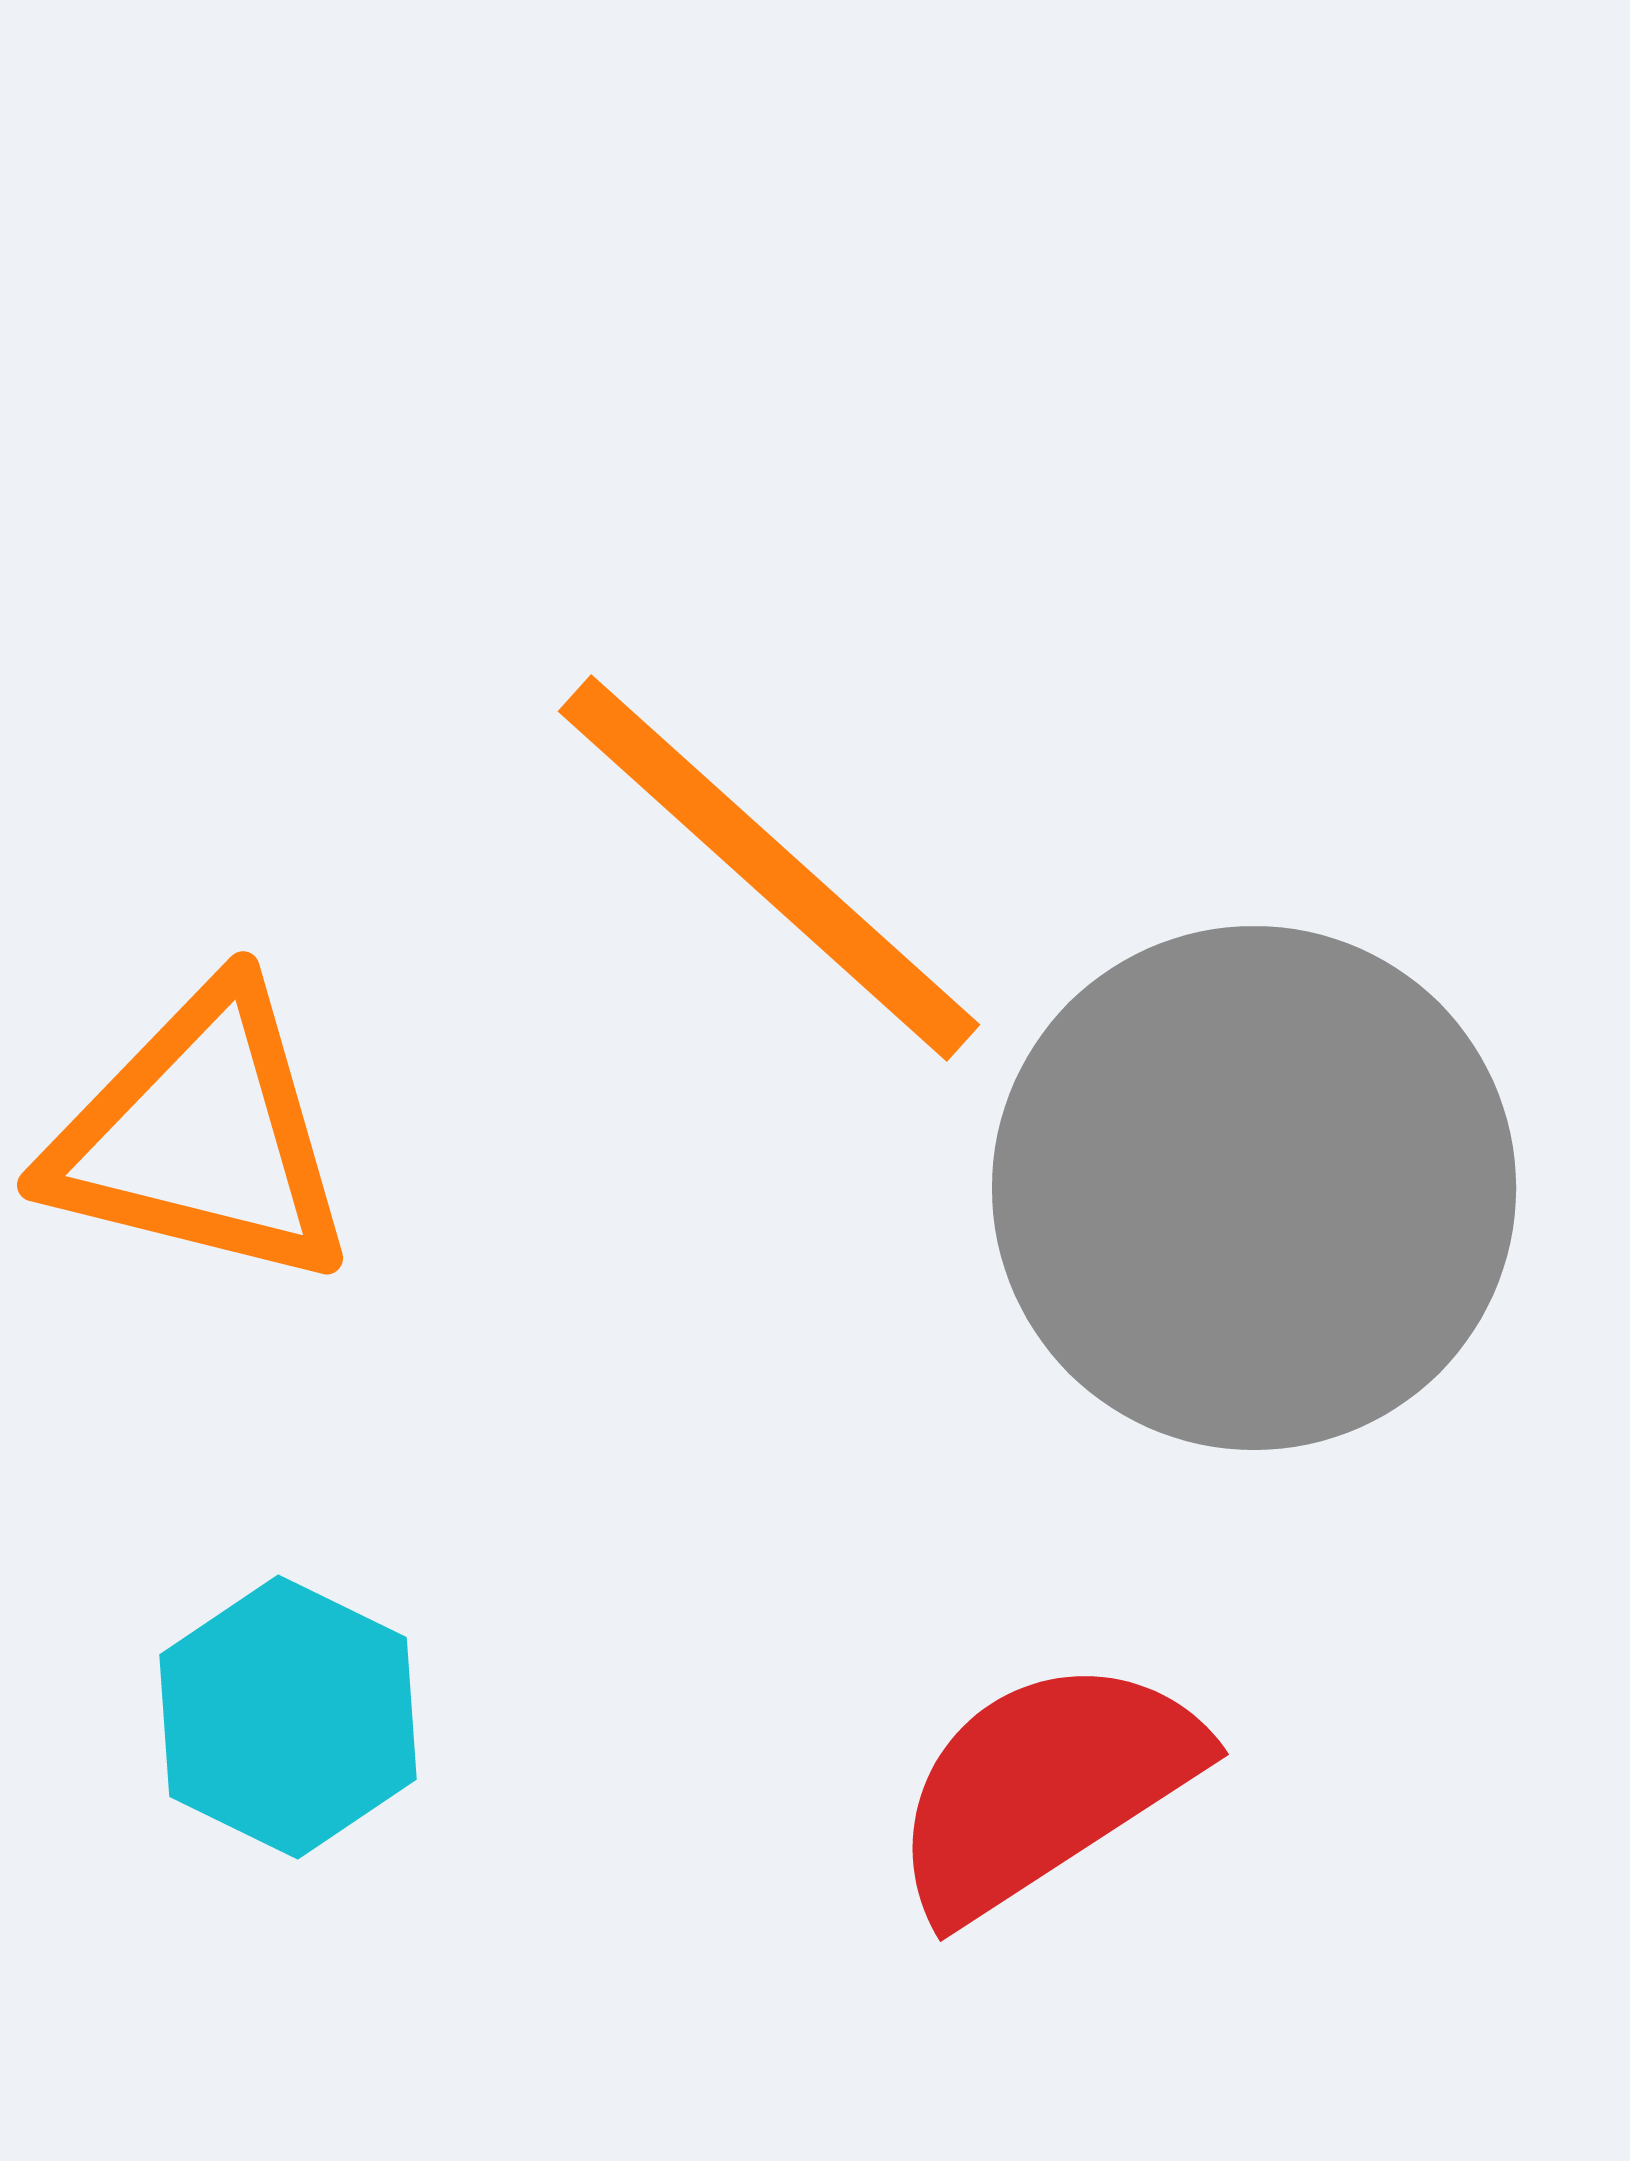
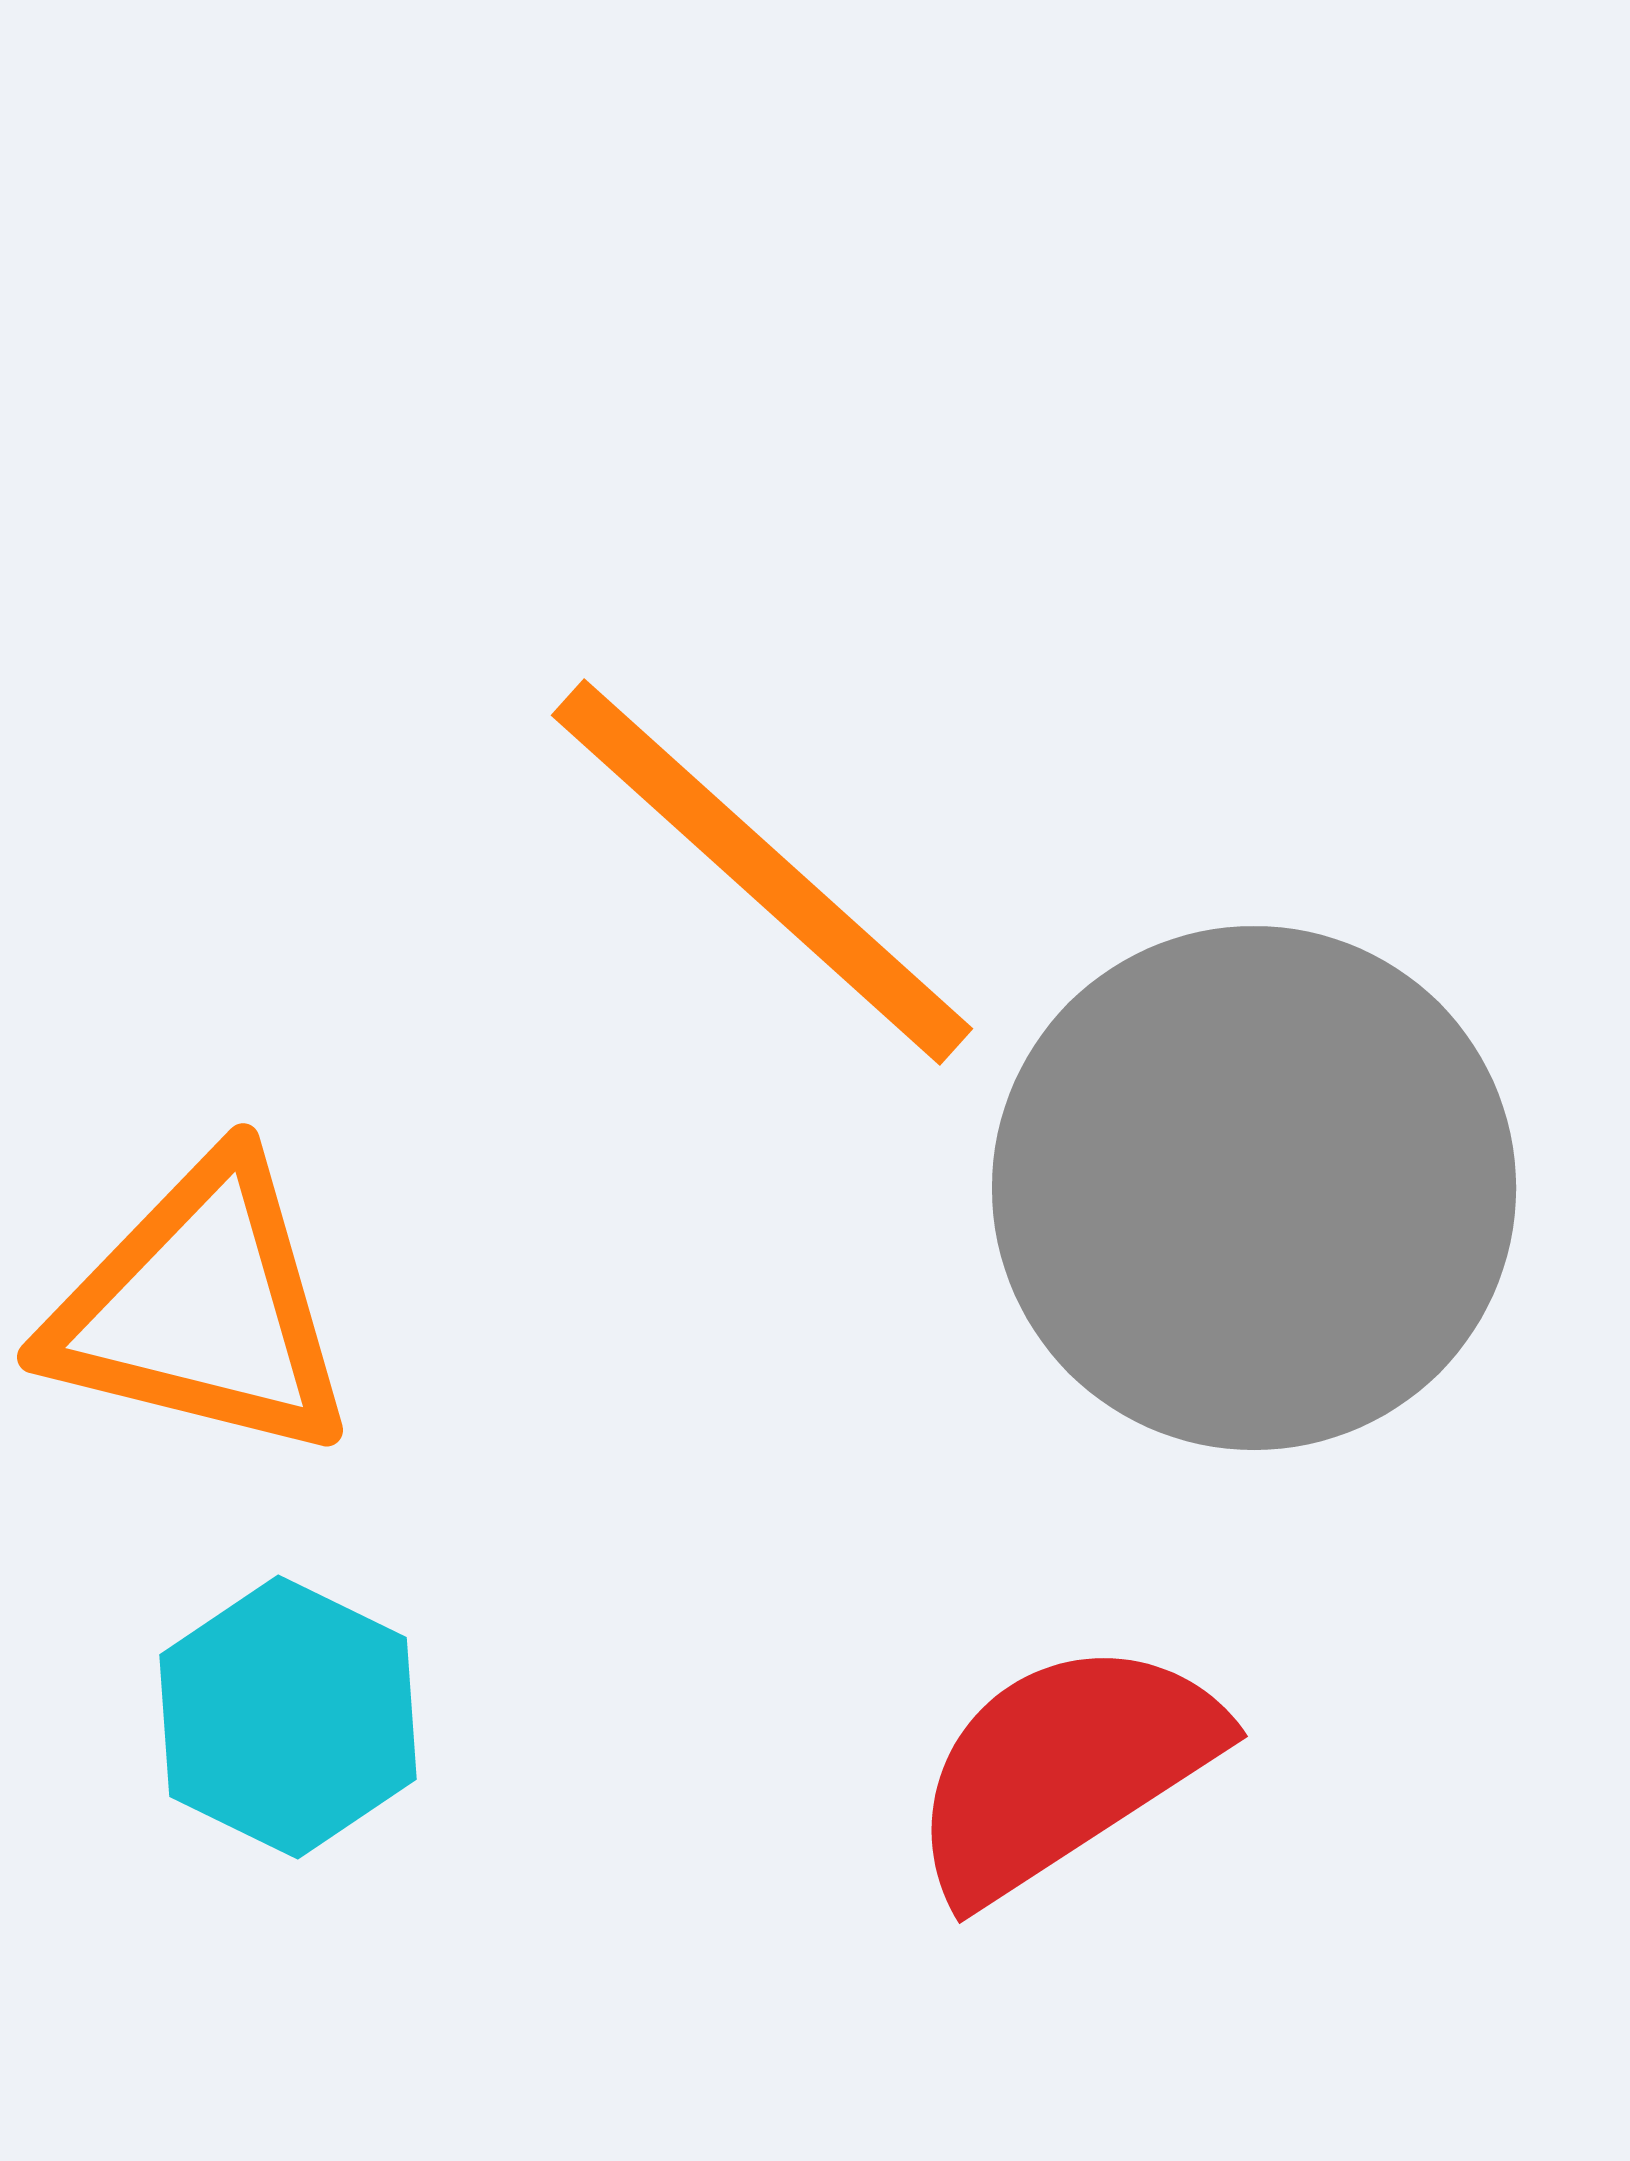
orange line: moved 7 px left, 4 px down
orange triangle: moved 172 px down
red semicircle: moved 19 px right, 18 px up
